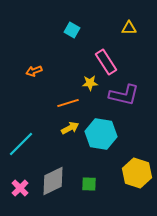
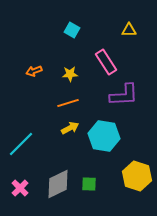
yellow triangle: moved 2 px down
yellow star: moved 20 px left, 9 px up
purple L-shape: rotated 16 degrees counterclockwise
cyan hexagon: moved 3 px right, 2 px down
yellow hexagon: moved 3 px down
gray diamond: moved 5 px right, 3 px down
